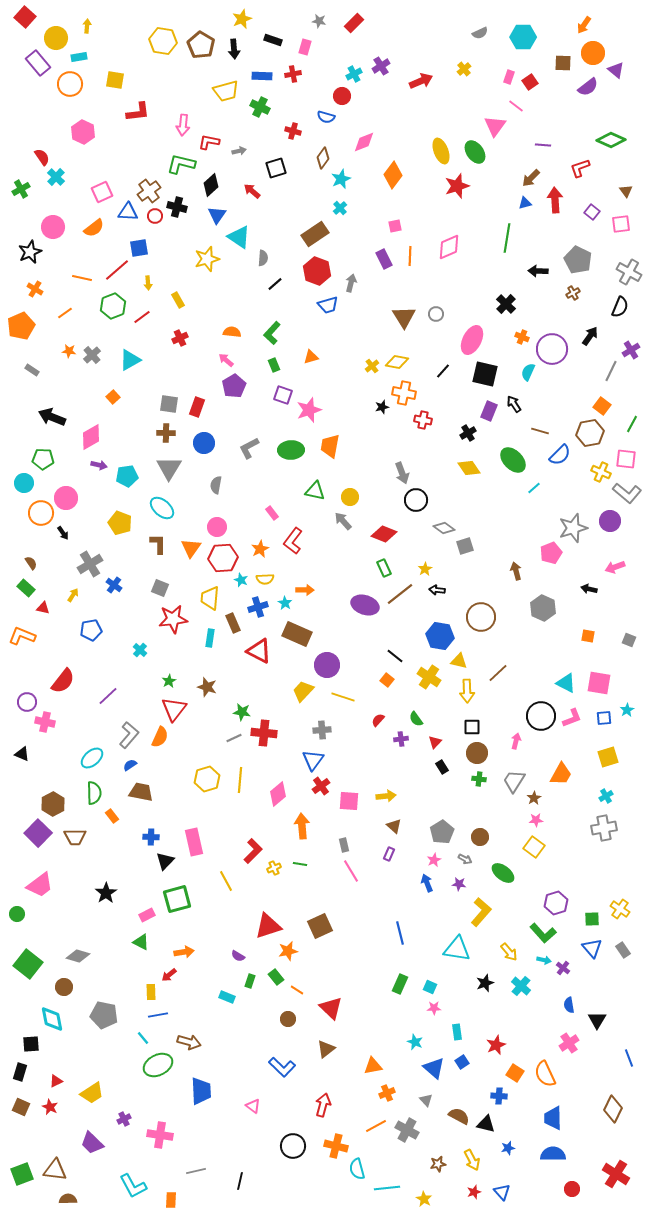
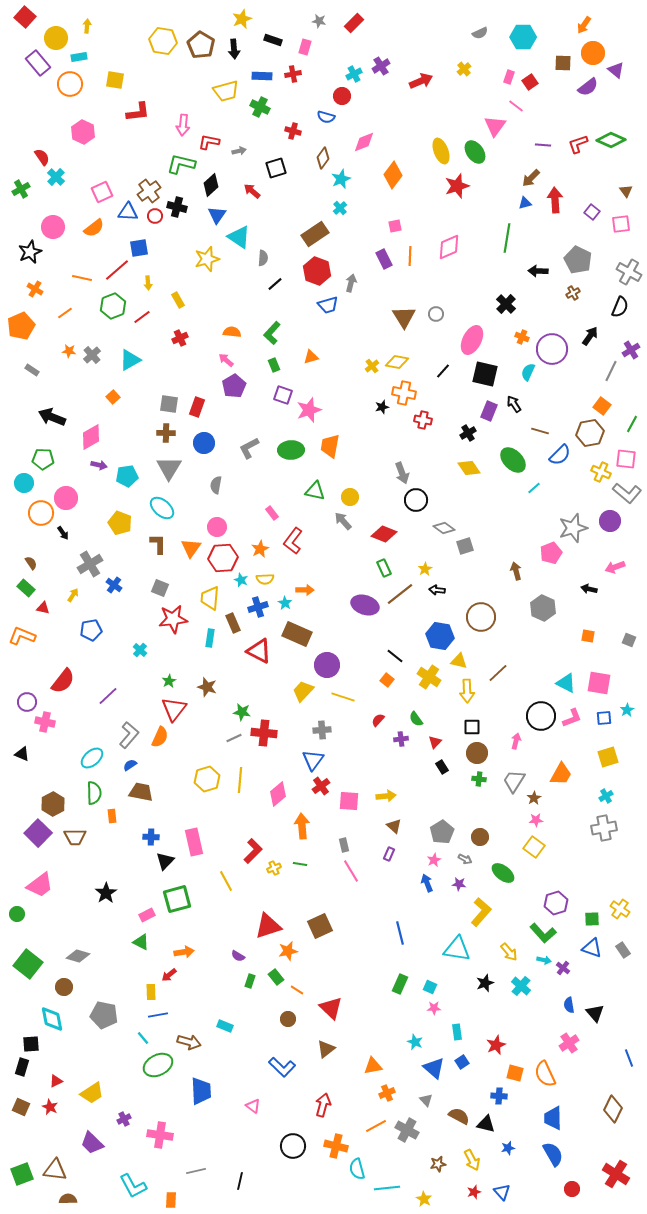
red L-shape at (580, 168): moved 2 px left, 24 px up
orange rectangle at (112, 816): rotated 32 degrees clockwise
blue triangle at (592, 948): rotated 30 degrees counterclockwise
cyan rectangle at (227, 997): moved 2 px left, 29 px down
black triangle at (597, 1020): moved 2 px left, 7 px up; rotated 12 degrees counterclockwise
black rectangle at (20, 1072): moved 2 px right, 5 px up
orange square at (515, 1073): rotated 18 degrees counterclockwise
blue semicircle at (553, 1154): rotated 60 degrees clockwise
